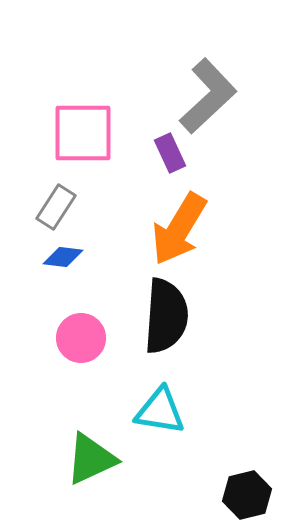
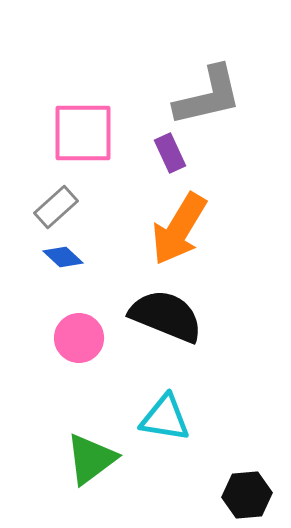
gray L-shape: rotated 30 degrees clockwise
gray rectangle: rotated 15 degrees clockwise
blue diamond: rotated 36 degrees clockwise
black semicircle: rotated 72 degrees counterclockwise
pink circle: moved 2 px left
cyan triangle: moved 5 px right, 7 px down
green triangle: rotated 12 degrees counterclockwise
black hexagon: rotated 9 degrees clockwise
